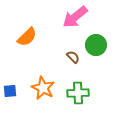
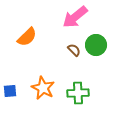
brown semicircle: moved 1 px right, 7 px up
